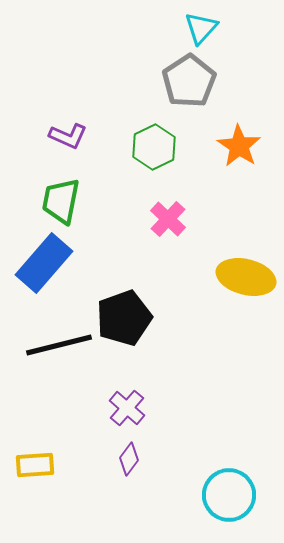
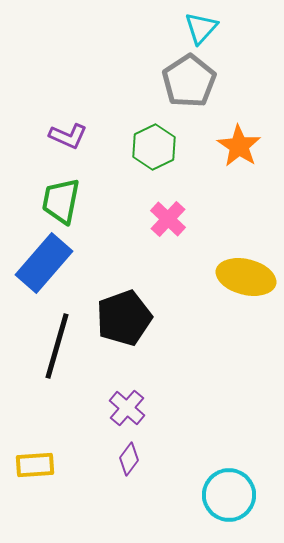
black line: moved 2 px left, 1 px down; rotated 60 degrees counterclockwise
